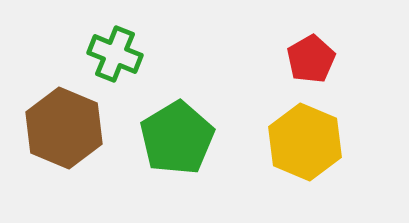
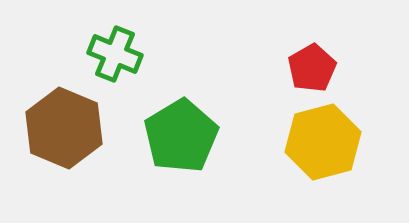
red pentagon: moved 1 px right, 9 px down
green pentagon: moved 4 px right, 2 px up
yellow hexagon: moved 18 px right; rotated 22 degrees clockwise
